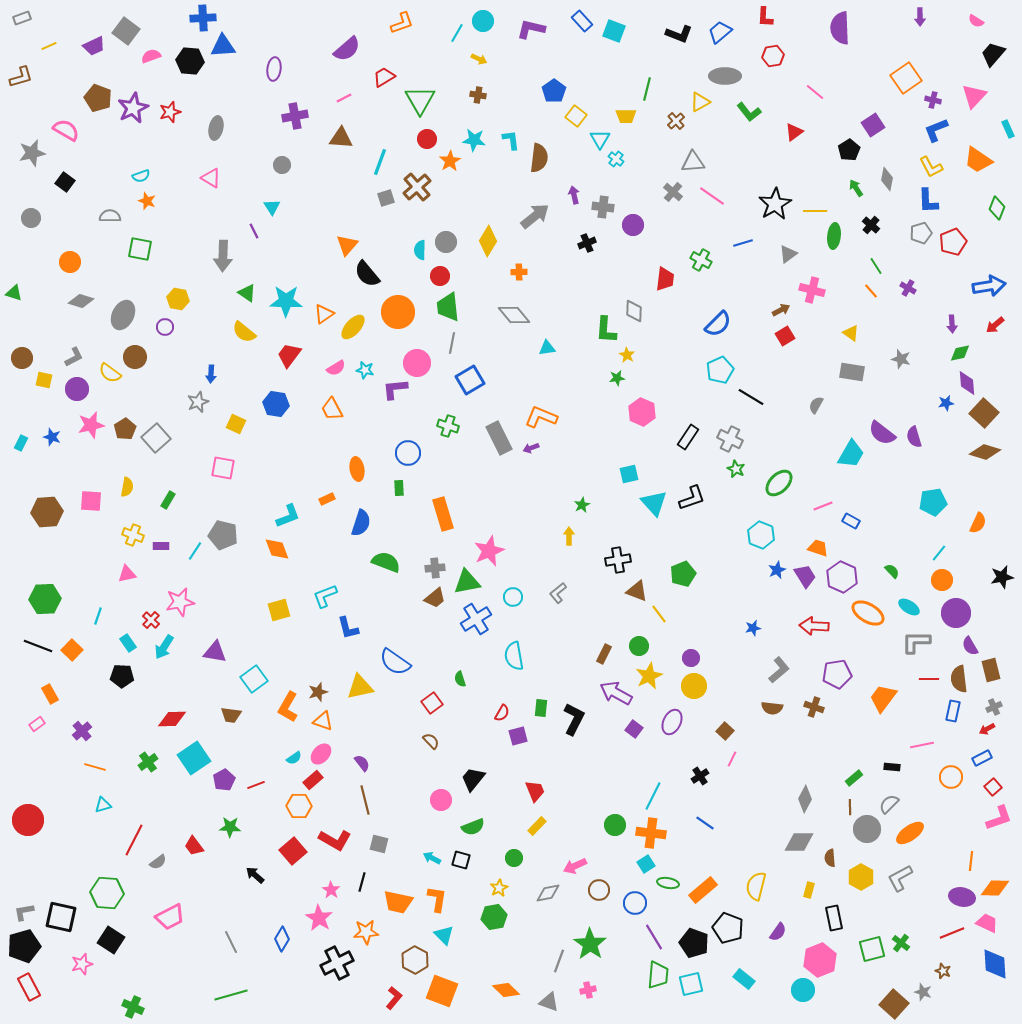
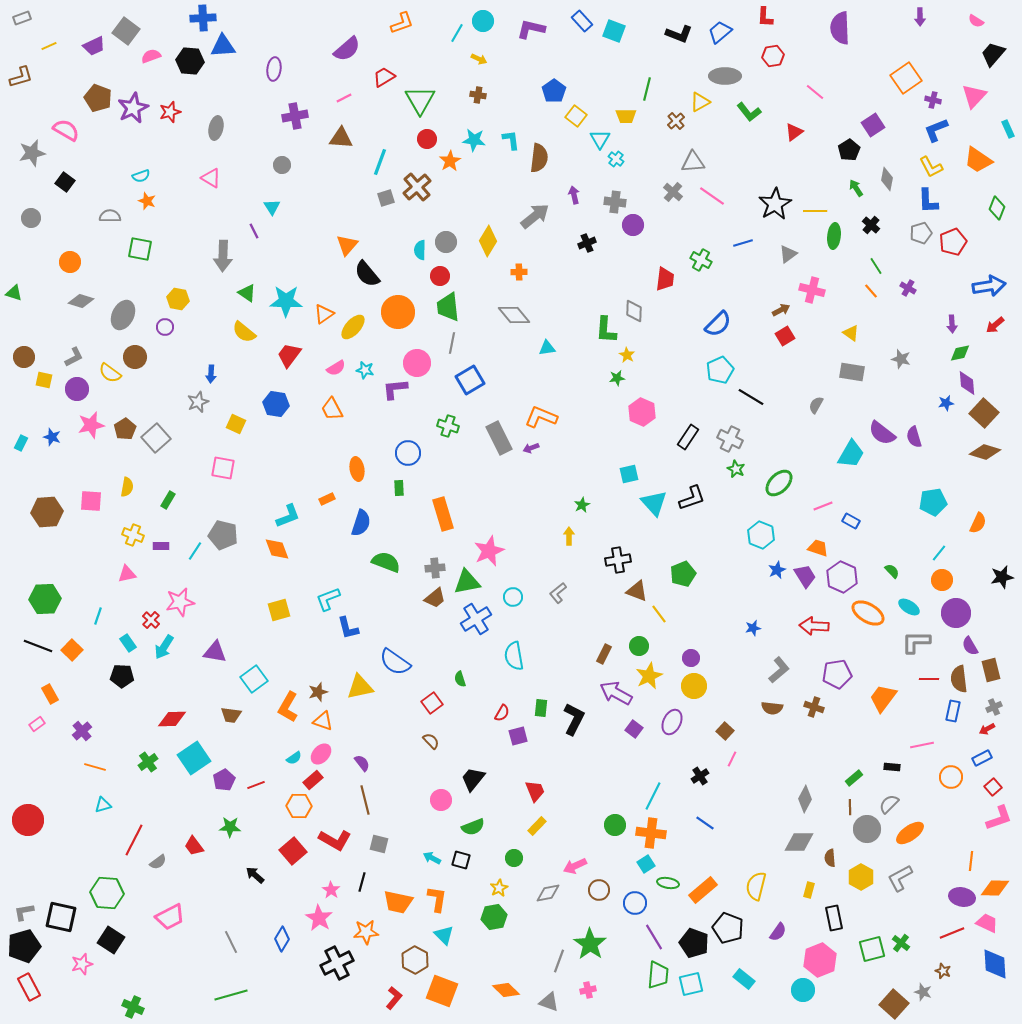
gray cross at (603, 207): moved 12 px right, 5 px up
brown circle at (22, 358): moved 2 px right, 1 px up
cyan L-shape at (325, 596): moved 3 px right, 3 px down
